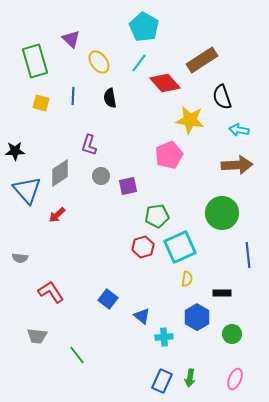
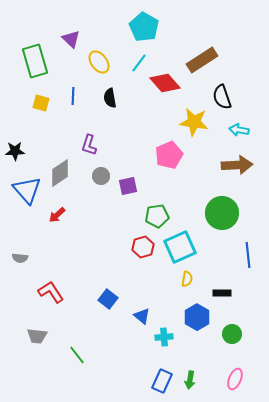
yellow star at (190, 120): moved 4 px right, 2 px down
green arrow at (190, 378): moved 2 px down
